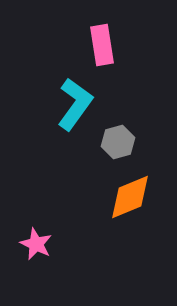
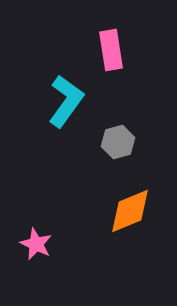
pink rectangle: moved 9 px right, 5 px down
cyan L-shape: moved 9 px left, 3 px up
orange diamond: moved 14 px down
